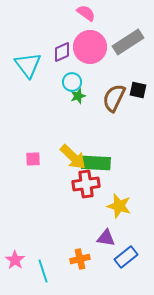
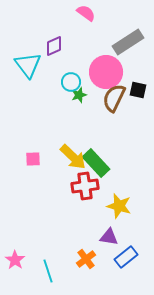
pink circle: moved 16 px right, 25 px down
purple diamond: moved 8 px left, 6 px up
cyan circle: moved 1 px left
green star: moved 1 px right, 1 px up
green rectangle: rotated 44 degrees clockwise
red cross: moved 1 px left, 2 px down
purple triangle: moved 3 px right, 1 px up
orange cross: moved 6 px right; rotated 24 degrees counterclockwise
cyan line: moved 5 px right
